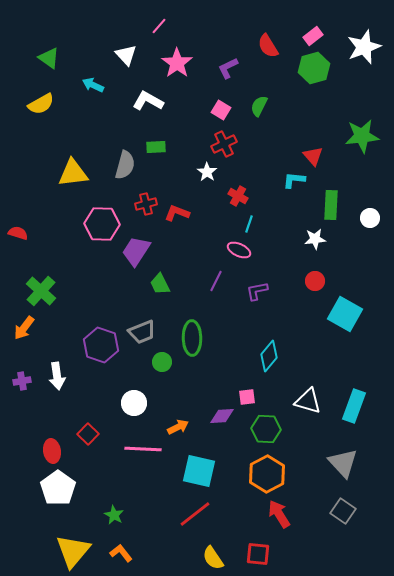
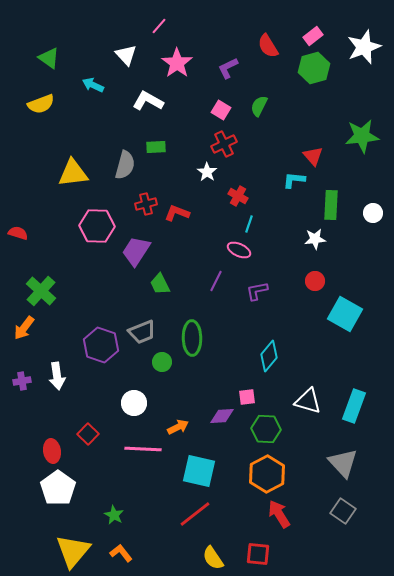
yellow semicircle at (41, 104): rotated 8 degrees clockwise
white circle at (370, 218): moved 3 px right, 5 px up
pink hexagon at (102, 224): moved 5 px left, 2 px down
